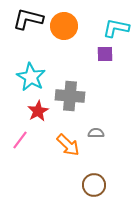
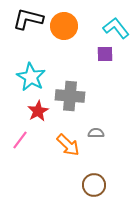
cyan L-shape: rotated 40 degrees clockwise
